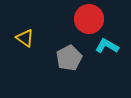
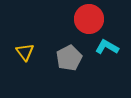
yellow triangle: moved 14 px down; rotated 18 degrees clockwise
cyan L-shape: moved 1 px down
